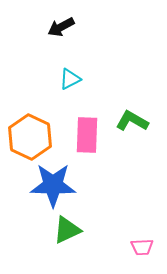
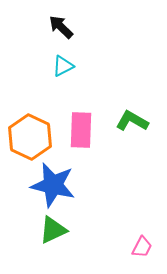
black arrow: rotated 72 degrees clockwise
cyan triangle: moved 7 px left, 13 px up
pink rectangle: moved 6 px left, 5 px up
blue star: rotated 12 degrees clockwise
green triangle: moved 14 px left
pink trapezoid: rotated 60 degrees counterclockwise
